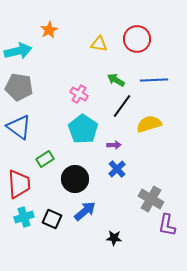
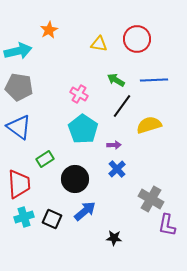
yellow semicircle: moved 1 px down
